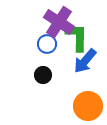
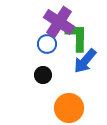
orange circle: moved 19 px left, 2 px down
